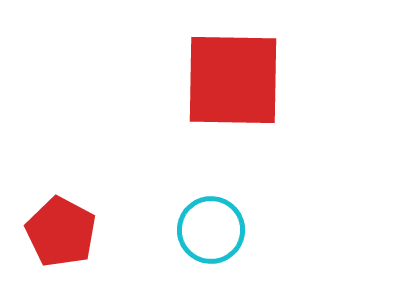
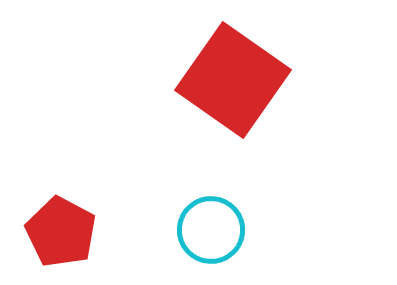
red square: rotated 34 degrees clockwise
